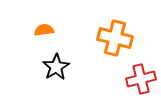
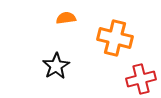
orange semicircle: moved 22 px right, 12 px up
black star: moved 1 px up
